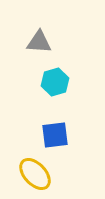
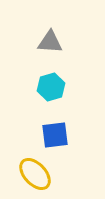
gray triangle: moved 11 px right
cyan hexagon: moved 4 px left, 5 px down
